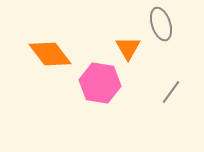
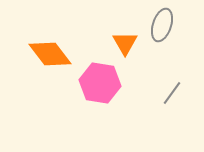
gray ellipse: moved 1 px right, 1 px down; rotated 36 degrees clockwise
orange triangle: moved 3 px left, 5 px up
gray line: moved 1 px right, 1 px down
